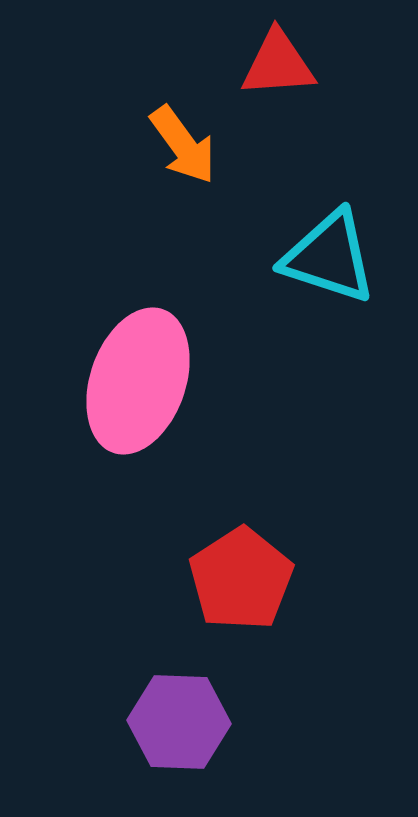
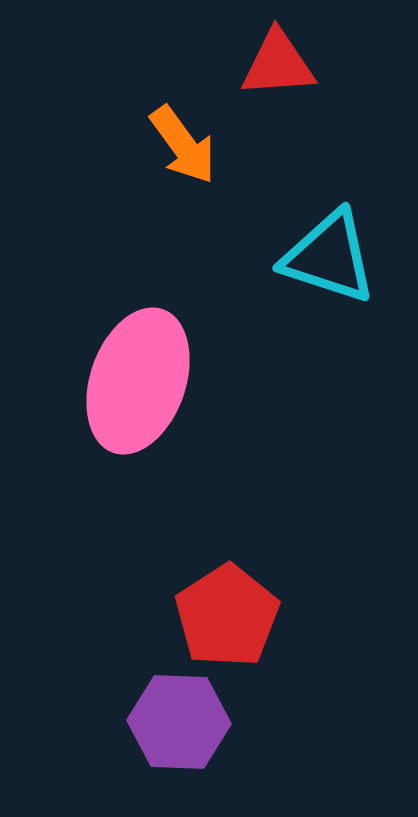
red pentagon: moved 14 px left, 37 px down
